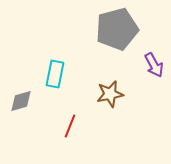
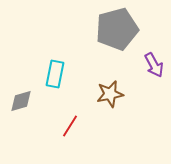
red line: rotated 10 degrees clockwise
